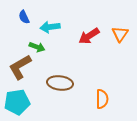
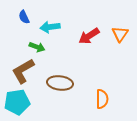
brown L-shape: moved 3 px right, 4 px down
